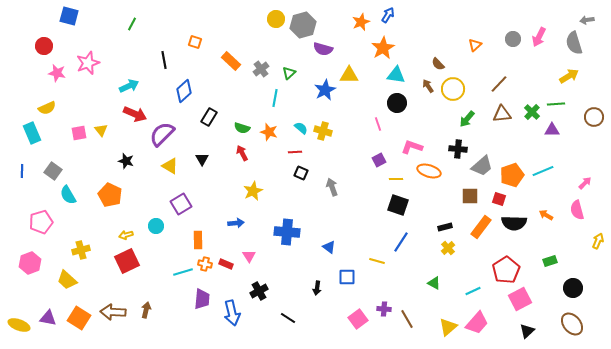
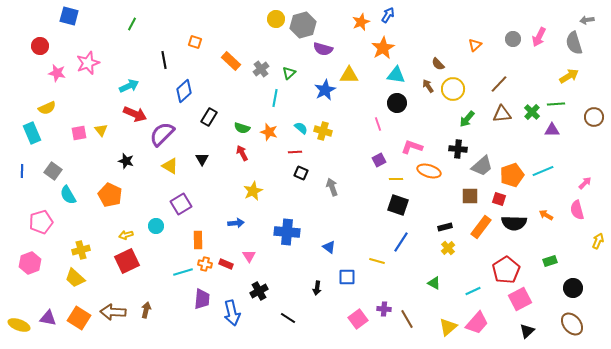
red circle at (44, 46): moved 4 px left
yellow trapezoid at (67, 280): moved 8 px right, 2 px up
